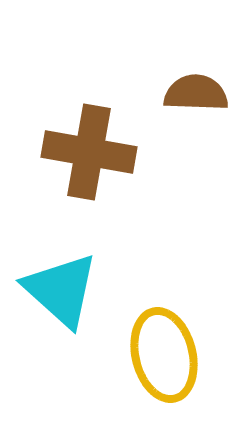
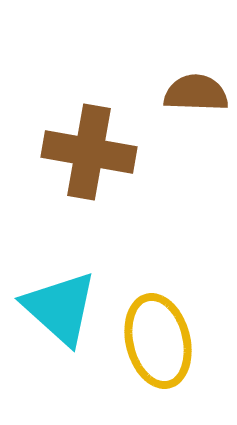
cyan triangle: moved 1 px left, 18 px down
yellow ellipse: moved 6 px left, 14 px up
